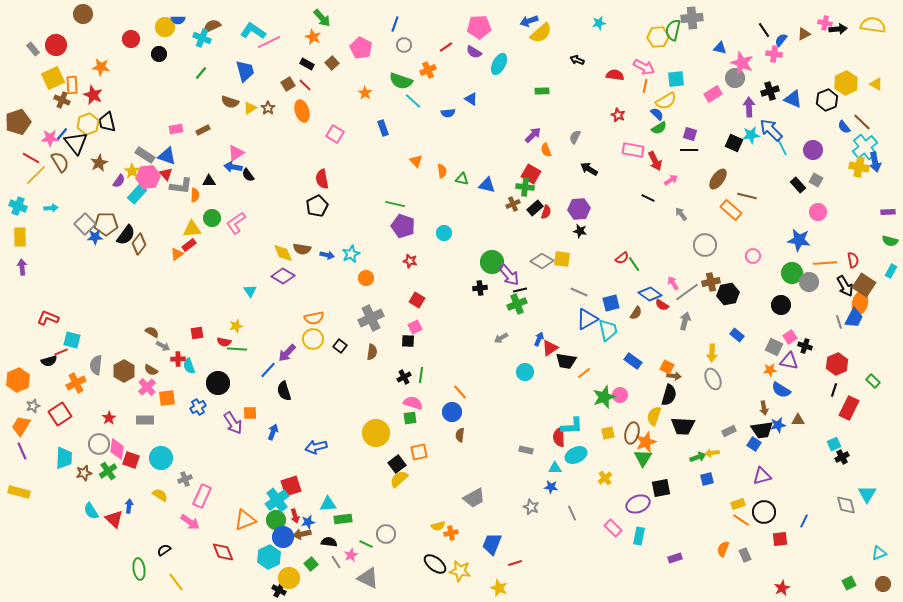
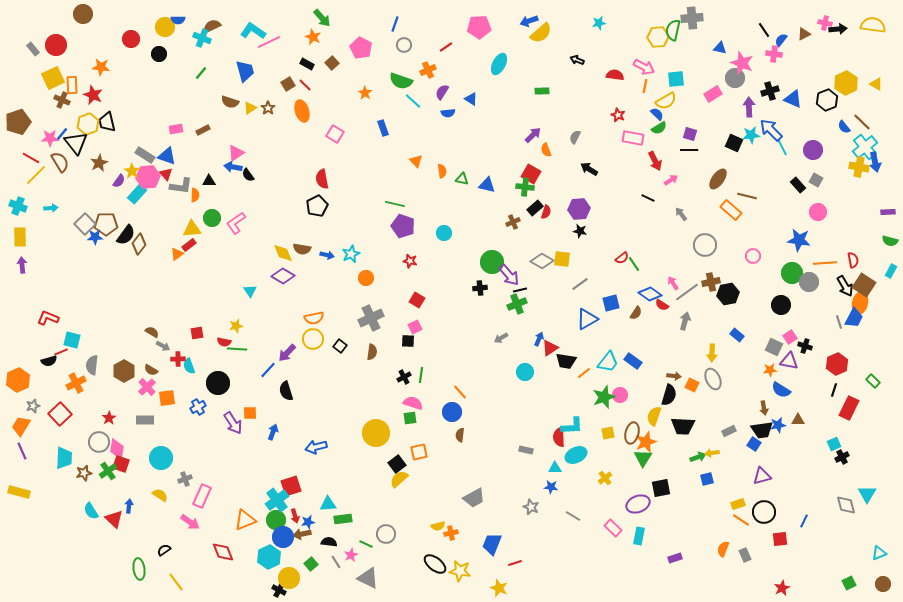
purple semicircle at (474, 52): moved 32 px left, 40 px down; rotated 91 degrees clockwise
pink rectangle at (633, 150): moved 12 px up
brown cross at (513, 204): moved 18 px down
purple arrow at (22, 267): moved 2 px up
gray line at (579, 292): moved 1 px right, 8 px up; rotated 60 degrees counterclockwise
cyan trapezoid at (608, 330): moved 32 px down; rotated 50 degrees clockwise
gray semicircle at (96, 365): moved 4 px left
orange square at (667, 367): moved 25 px right, 18 px down
black semicircle at (284, 391): moved 2 px right
red square at (60, 414): rotated 10 degrees counterclockwise
gray circle at (99, 444): moved 2 px up
red square at (131, 460): moved 10 px left, 4 px down
gray line at (572, 513): moved 1 px right, 3 px down; rotated 35 degrees counterclockwise
